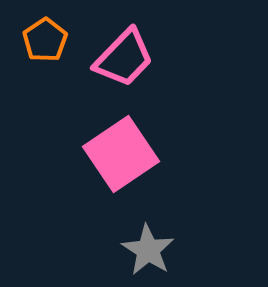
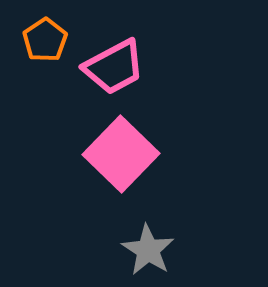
pink trapezoid: moved 10 px left, 9 px down; rotated 18 degrees clockwise
pink square: rotated 12 degrees counterclockwise
